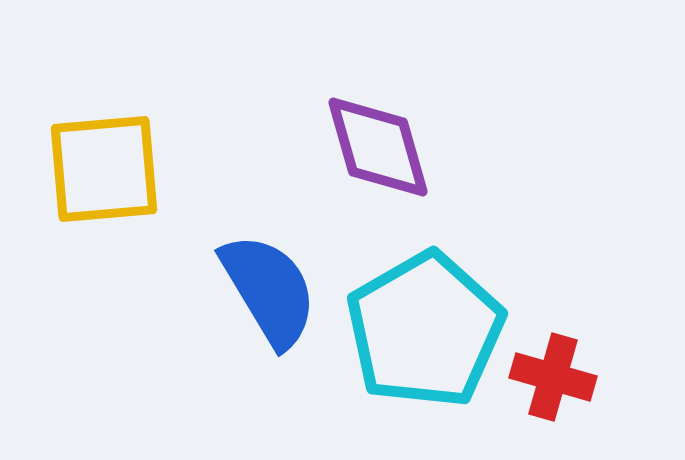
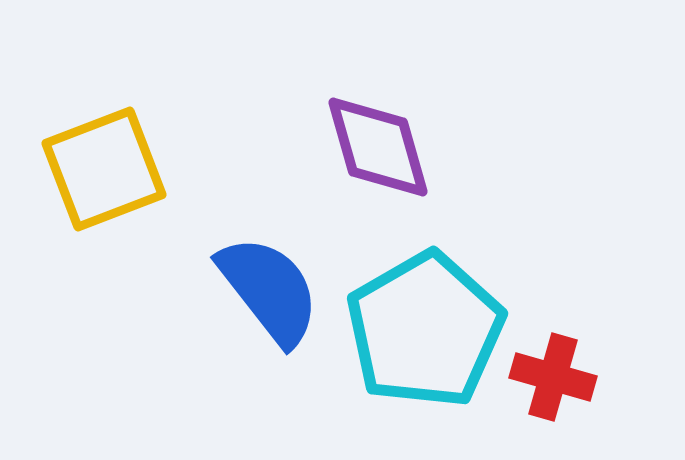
yellow square: rotated 16 degrees counterclockwise
blue semicircle: rotated 7 degrees counterclockwise
